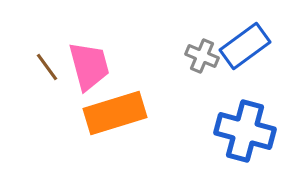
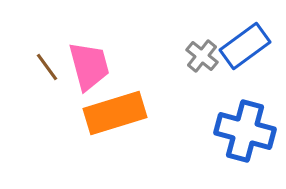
gray cross: rotated 16 degrees clockwise
